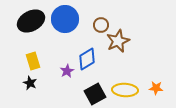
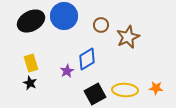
blue circle: moved 1 px left, 3 px up
brown star: moved 10 px right, 4 px up
yellow rectangle: moved 2 px left, 2 px down
